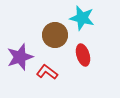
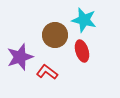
cyan star: moved 2 px right, 2 px down
red ellipse: moved 1 px left, 4 px up
